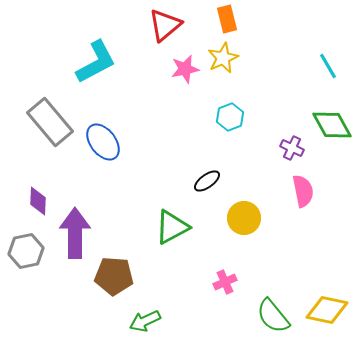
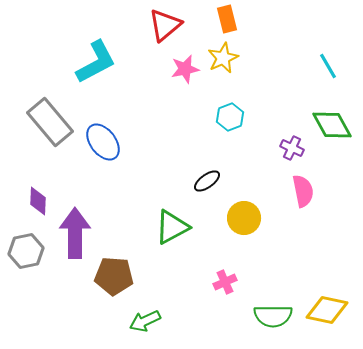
green semicircle: rotated 51 degrees counterclockwise
